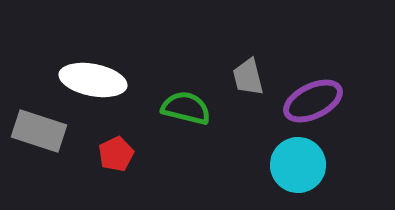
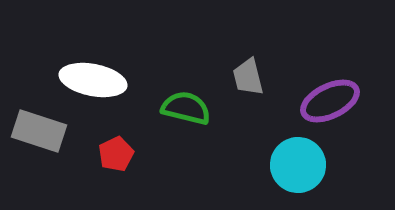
purple ellipse: moved 17 px right
